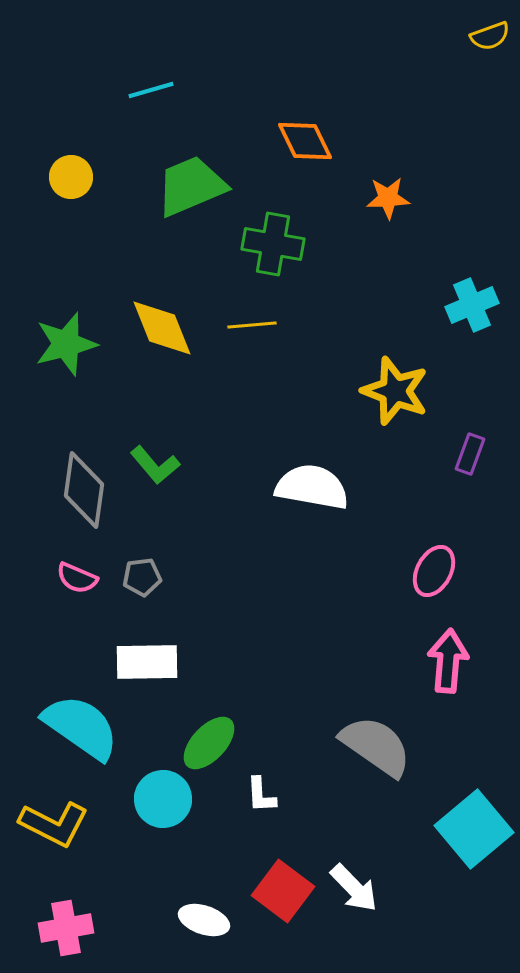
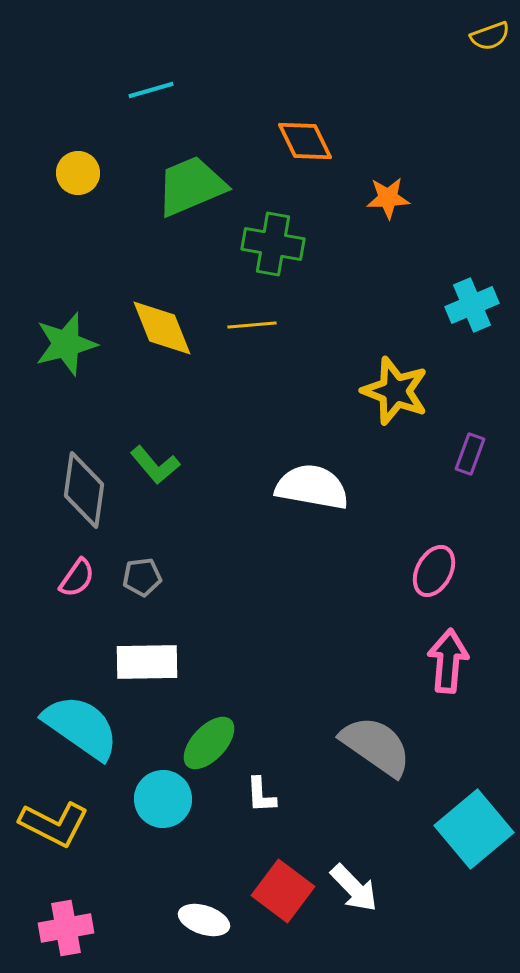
yellow circle: moved 7 px right, 4 px up
pink semicircle: rotated 78 degrees counterclockwise
